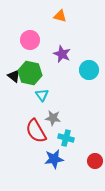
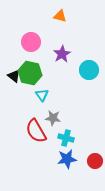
pink circle: moved 1 px right, 2 px down
purple star: rotated 18 degrees clockwise
blue star: moved 13 px right
